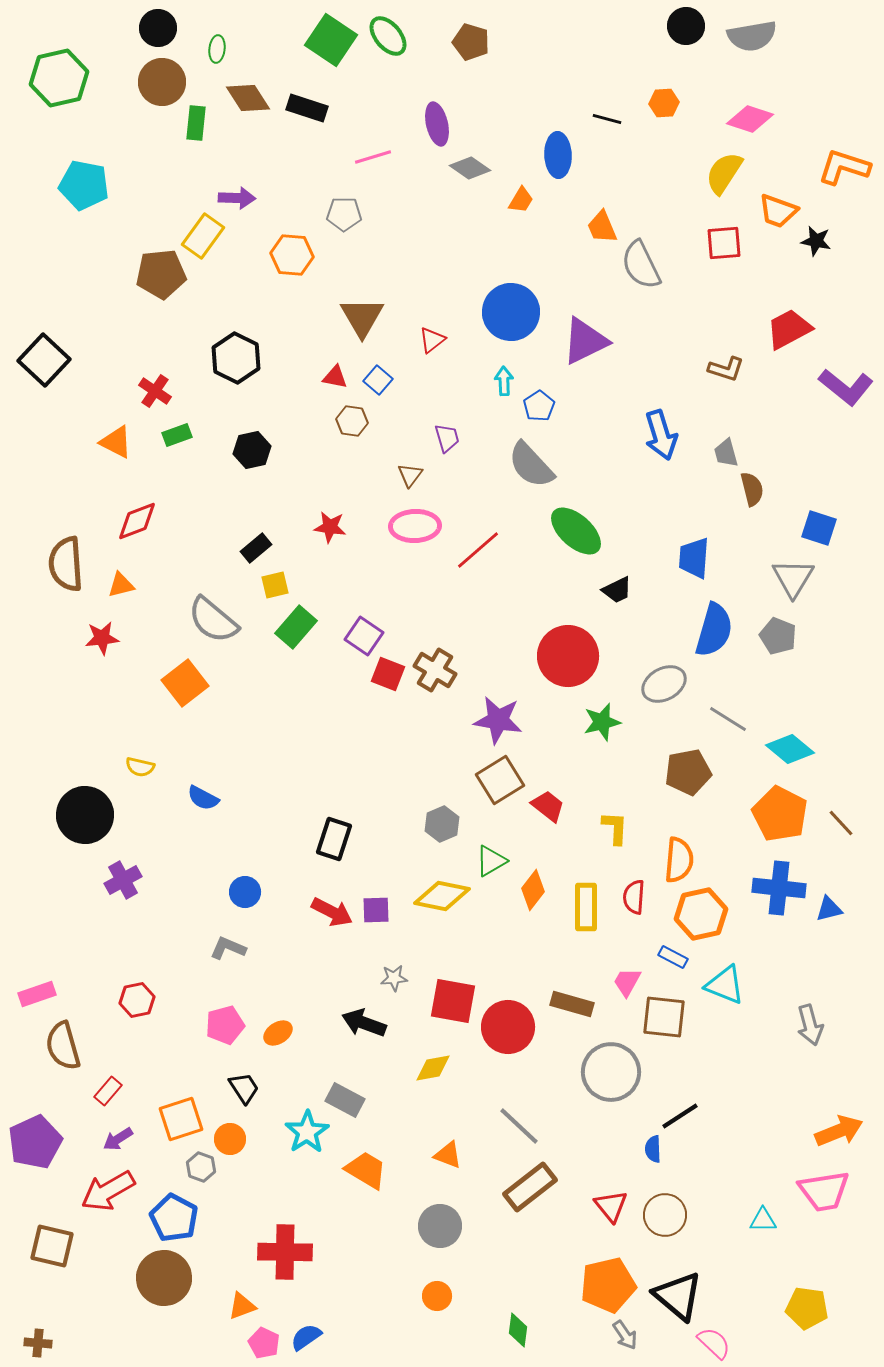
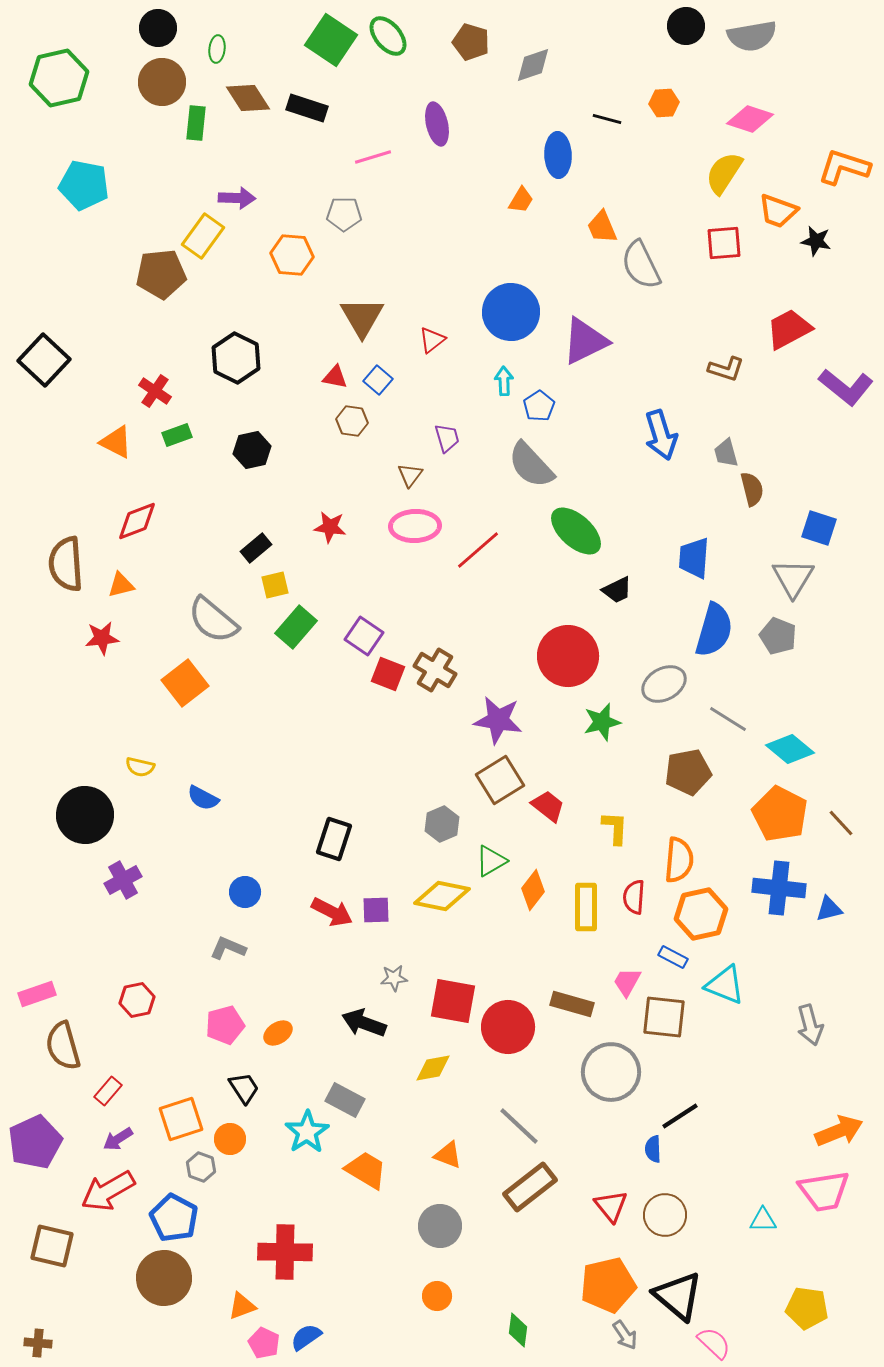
gray diamond at (470, 168): moved 63 px right, 103 px up; rotated 54 degrees counterclockwise
